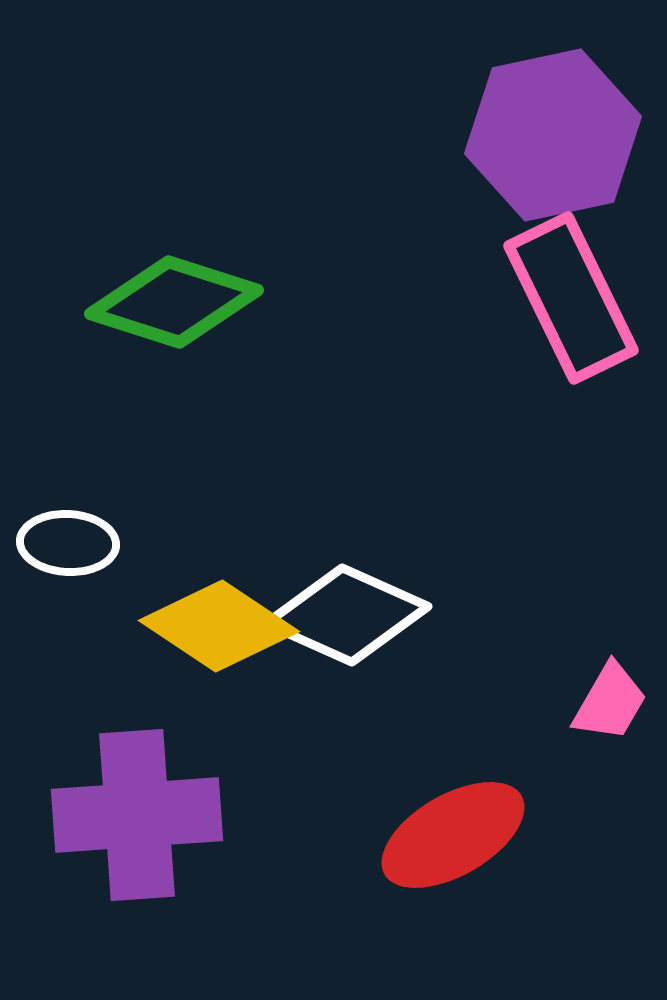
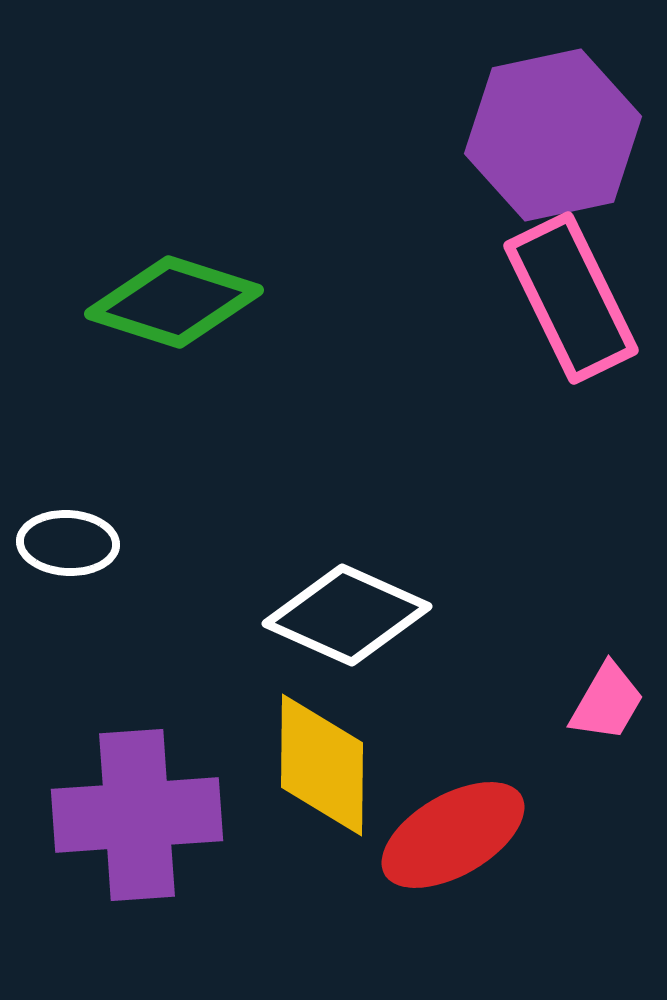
yellow diamond: moved 103 px right, 139 px down; rotated 57 degrees clockwise
pink trapezoid: moved 3 px left
